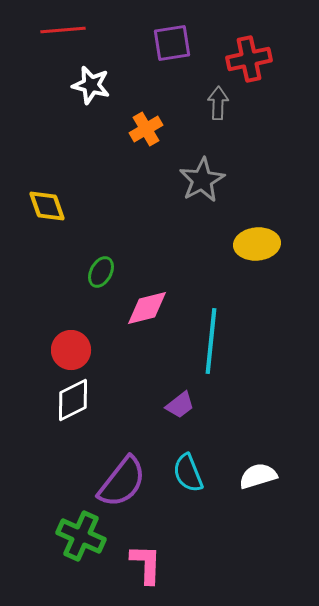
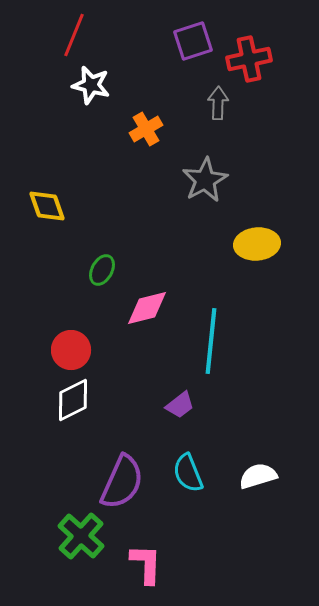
red line: moved 11 px right, 5 px down; rotated 63 degrees counterclockwise
purple square: moved 21 px right, 2 px up; rotated 9 degrees counterclockwise
gray star: moved 3 px right
green ellipse: moved 1 px right, 2 px up
purple semicircle: rotated 14 degrees counterclockwise
green cross: rotated 18 degrees clockwise
